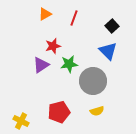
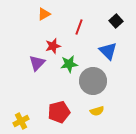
orange triangle: moved 1 px left
red line: moved 5 px right, 9 px down
black square: moved 4 px right, 5 px up
purple triangle: moved 4 px left, 2 px up; rotated 12 degrees counterclockwise
yellow cross: rotated 35 degrees clockwise
